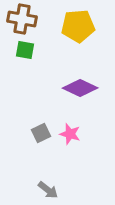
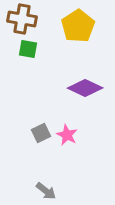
yellow pentagon: rotated 28 degrees counterclockwise
green square: moved 3 px right, 1 px up
purple diamond: moved 5 px right
pink star: moved 3 px left, 1 px down; rotated 10 degrees clockwise
gray arrow: moved 2 px left, 1 px down
